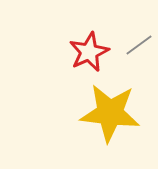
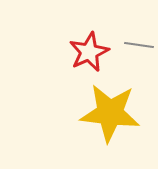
gray line: rotated 44 degrees clockwise
